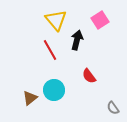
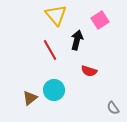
yellow triangle: moved 5 px up
red semicircle: moved 5 px up; rotated 35 degrees counterclockwise
